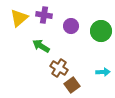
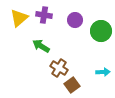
purple circle: moved 4 px right, 6 px up
